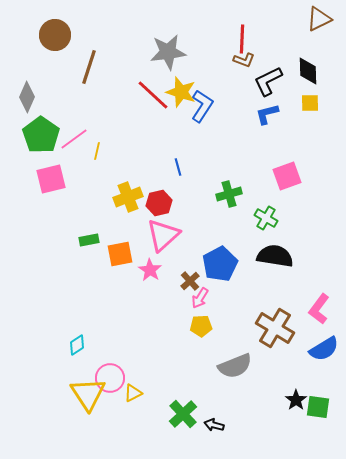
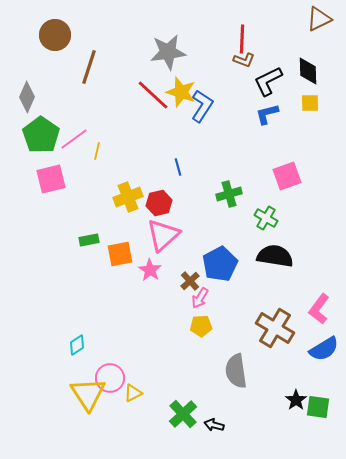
gray semicircle at (235, 366): moved 1 px right, 5 px down; rotated 104 degrees clockwise
